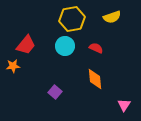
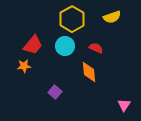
yellow hexagon: rotated 20 degrees counterclockwise
red trapezoid: moved 7 px right
orange star: moved 11 px right
orange diamond: moved 6 px left, 7 px up
